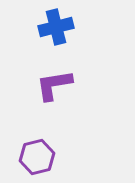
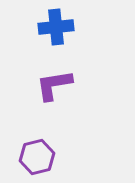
blue cross: rotated 8 degrees clockwise
